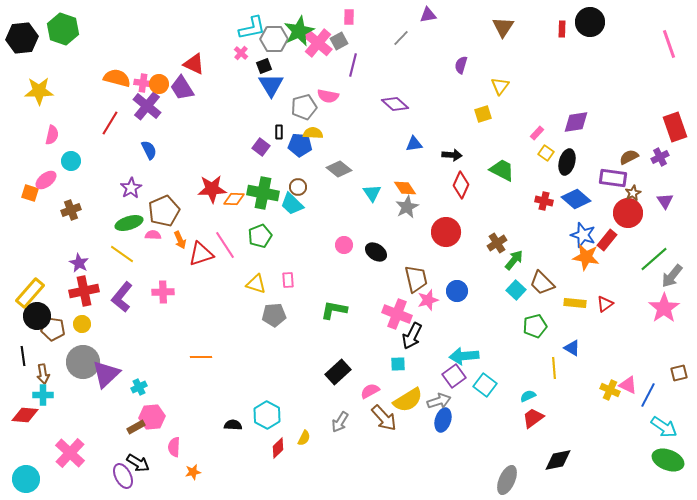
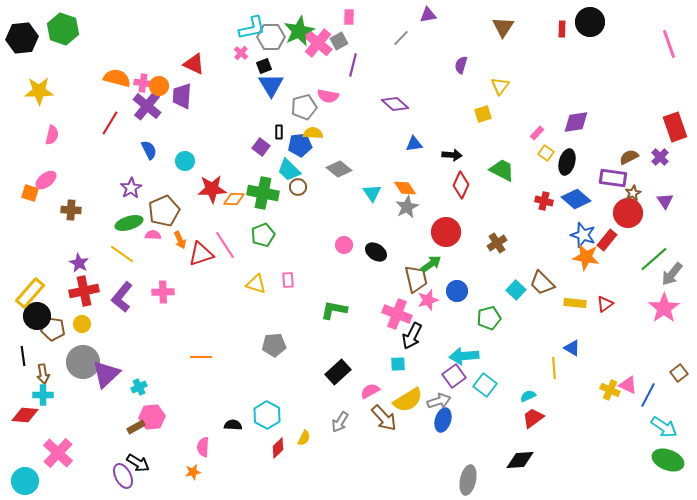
gray hexagon at (274, 39): moved 3 px left, 2 px up
orange circle at (159, 84): moved 2 px down
purple trapezoid at (182, 88): moved 8 px down; rotated 36 degrees clockwise
blue pentagon at (300, 145): rotated 10 degrees counterclockwise
purple cross at (660, 157): rotated 18 degrees counterclockwise
cyan circle at (71, 161): moved 114 px right
cyan trapezoid at (292, 204): moved 3 px left, 34 px up
brown cross at (71, 210): rotated 24 degrees clockwise
green pentagon at (260, 236): moved 3 px right, 1 px up
green arrow at (514, 260): moved 83 px left, 4 px down; rotated 15 degrees clockwise
gray arrow at (672, 276): moved 2 px up
gray pentagon at (274, 315): moved 30 px down
green pentagon at (535, 326): moved 46 px left, 8 px up
brown square at (679, 373): rotated 24 degrees counterclockwise
pink semicircle at (174, 447): moved 29 px right
pink cross at (70, 453): moved 12 px left
black diamond at (558, 460): moved 38 px left; rotated 8 degrees clockwise
cyan circle at (26, 479): moved 1 px left, 2 px down
gray ellipse at (507, 480): moved 39 px left; rotated 12 degrees counterclockwise
